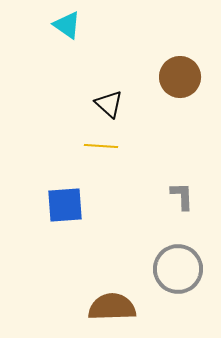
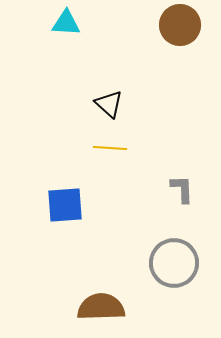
cyan triangle: moved 1 px left, 2 px up; rotated 32 degrees counterclockwise
brown circle: moved 52 px up
yellow line: moved 9 px right, 2 px down
gray L-shape: moved 7 px up
gray circle: moved 4 px left, 6 px up
brown semicircle: moved 11 px left
